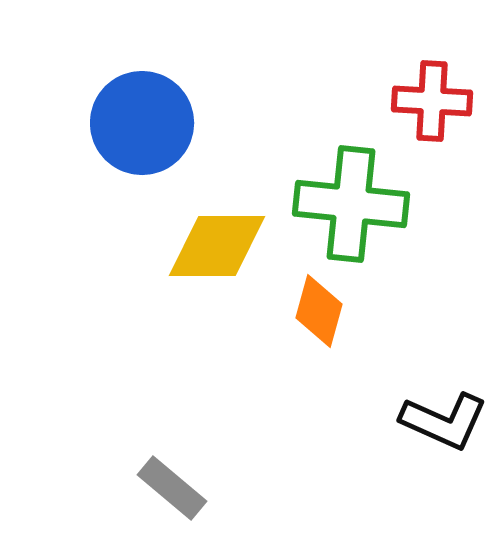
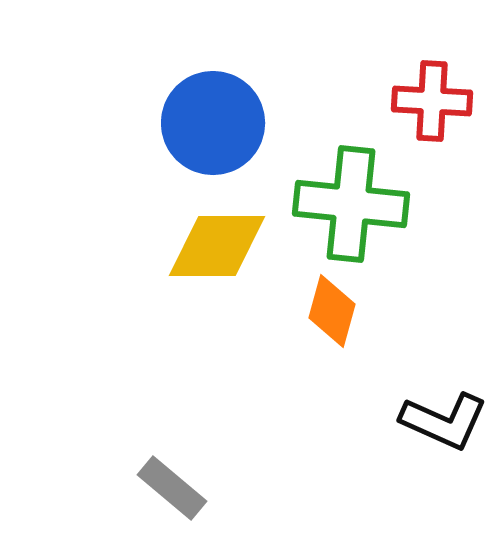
blue circle: moved 71 px right
orange diamond: moved 13 px right
